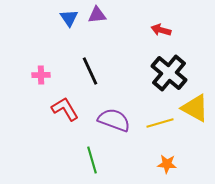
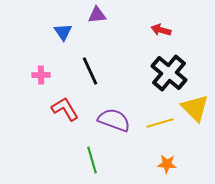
blue triangle: moved 6 px left, 14 px down
yellow triangle: rotated 16 degrees clockwise
